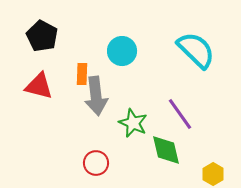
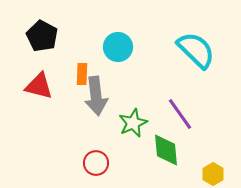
cyan circle: moved 4 px left, 4 px up
green star: rotated 24 degrees clockwise
green diamond: rotated 8 degrees clockwise
